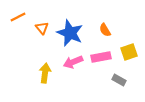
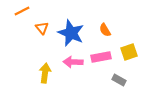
orange line: moved 4 px right, 6 px up
blue star: moved 1 px right
pink arrow: rotated 24 degrees clockwise
